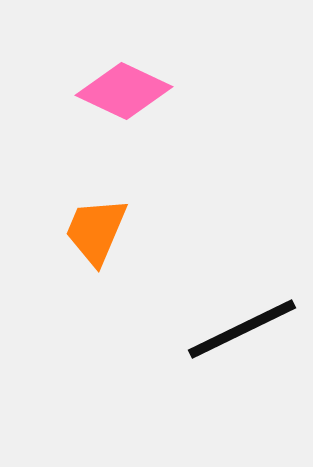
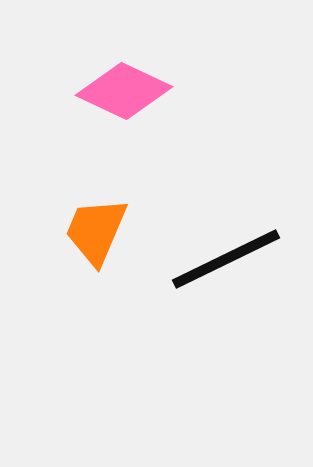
black line: moved 16 px left, 70 px up
